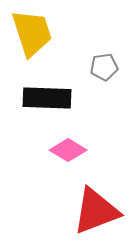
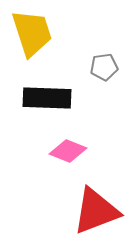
pink diamond: moved 1 px down; rotated 9 degrees counterclockwise
